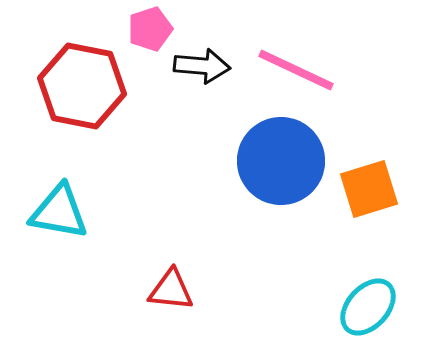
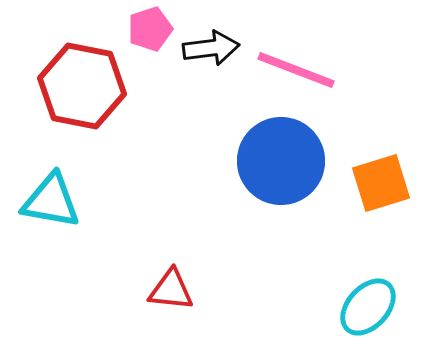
black arrow: moved 9 px right, 18 px up; rotated 12 degrees counterclockwise
pink line: rotated 4 degrees counterclockwise
orange square: moved 12 px right, 6 px up
cyan triangle: moved 8 px left, 11 px up
